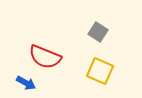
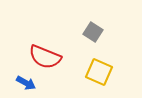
gray square: moved 5 px left
yellow square: moved 1 px left, 1 px down
